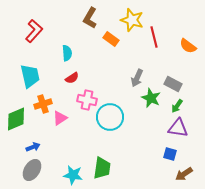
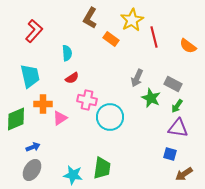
yellow star: rotated 25 degrees clockwise
orange cross: rotated 18 degrees clockwise
